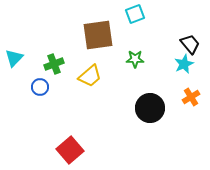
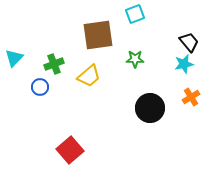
black trapezoid: moved 1 px left, 2 px up
cyan star: rotated 12 degrees clockwise
yellow trapezoid: moved 1 px left
